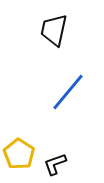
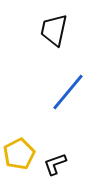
yellow pentagon: rotated 12 degrees clockwise
